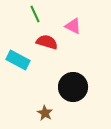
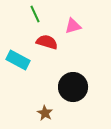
pink triangle: rotated 42 degrees counterclockwise
